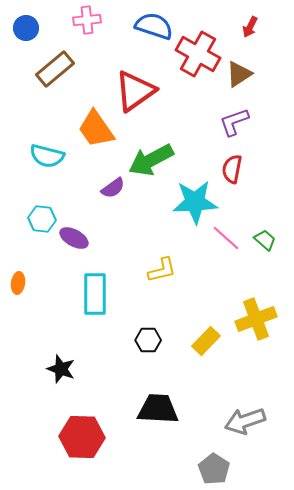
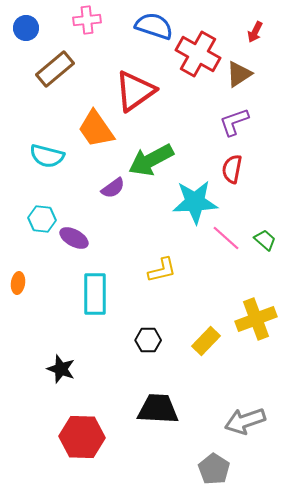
red arrow: moved 5 px right, 5 px down
